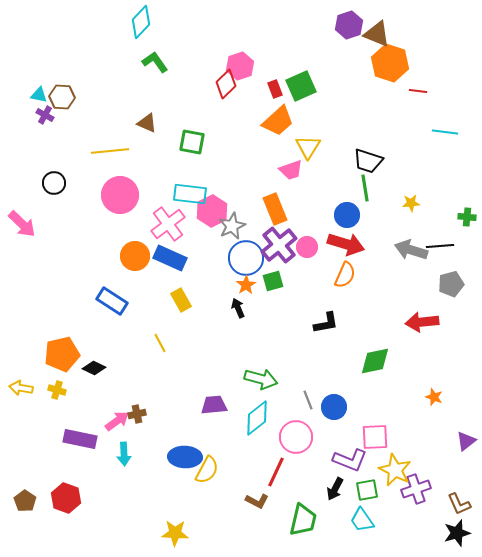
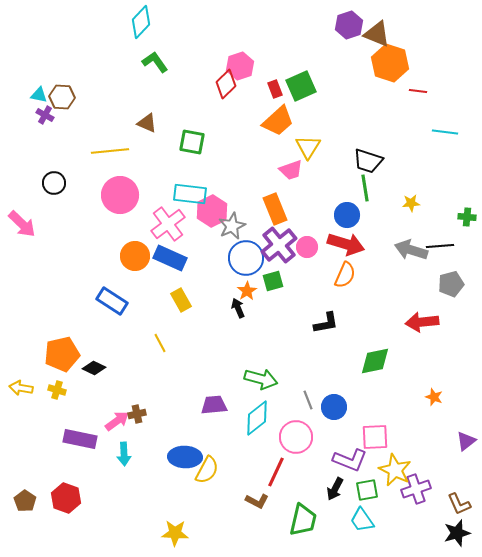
orange star at (246, 285): moved 1 px right, 6 px down
